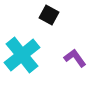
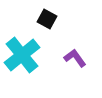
black square: moved 2 px left, 4 px down
